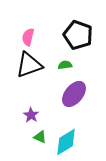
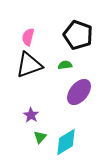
purple ellipse: moved 5 px right, 2 px up
green triangle: rotated 48 degrees clockwise
